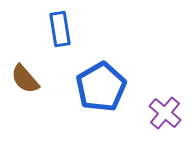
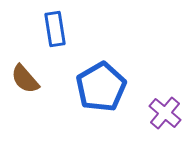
blue rectangle: moved 5 px left
